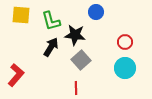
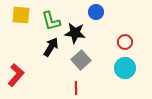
black star: moved 2 px up
